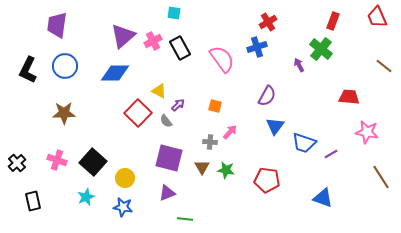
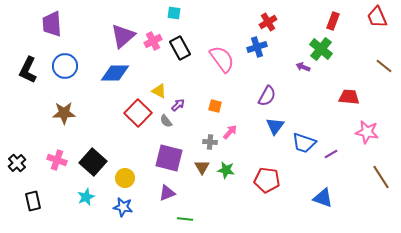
purple trapezoid at (57, 25): moved 5 px left, 1 px up; rotated 12 degrees counterclockwise
purple arrow at (299, 65): moved 4 px right, 2 px down; rotated 40 degrees counterclockwise
